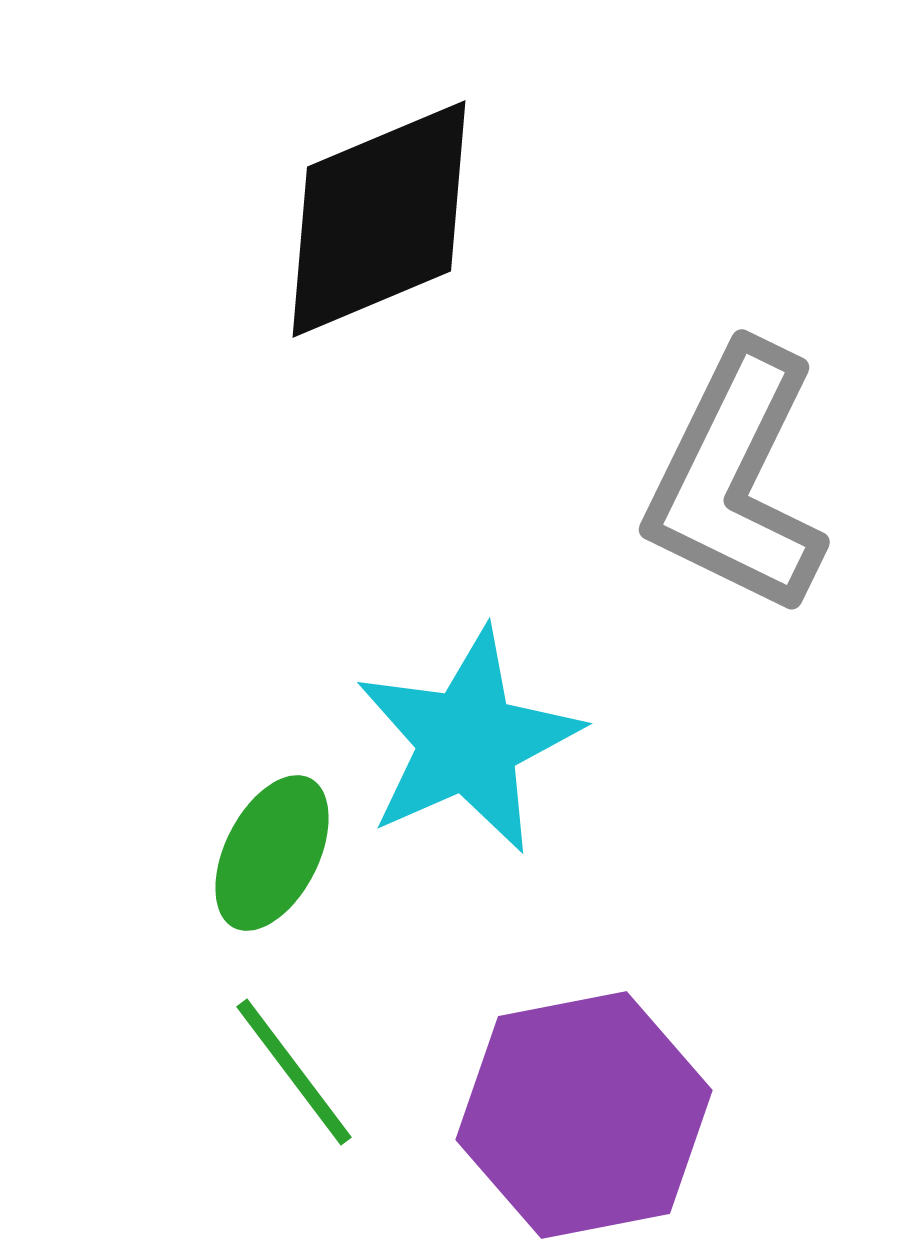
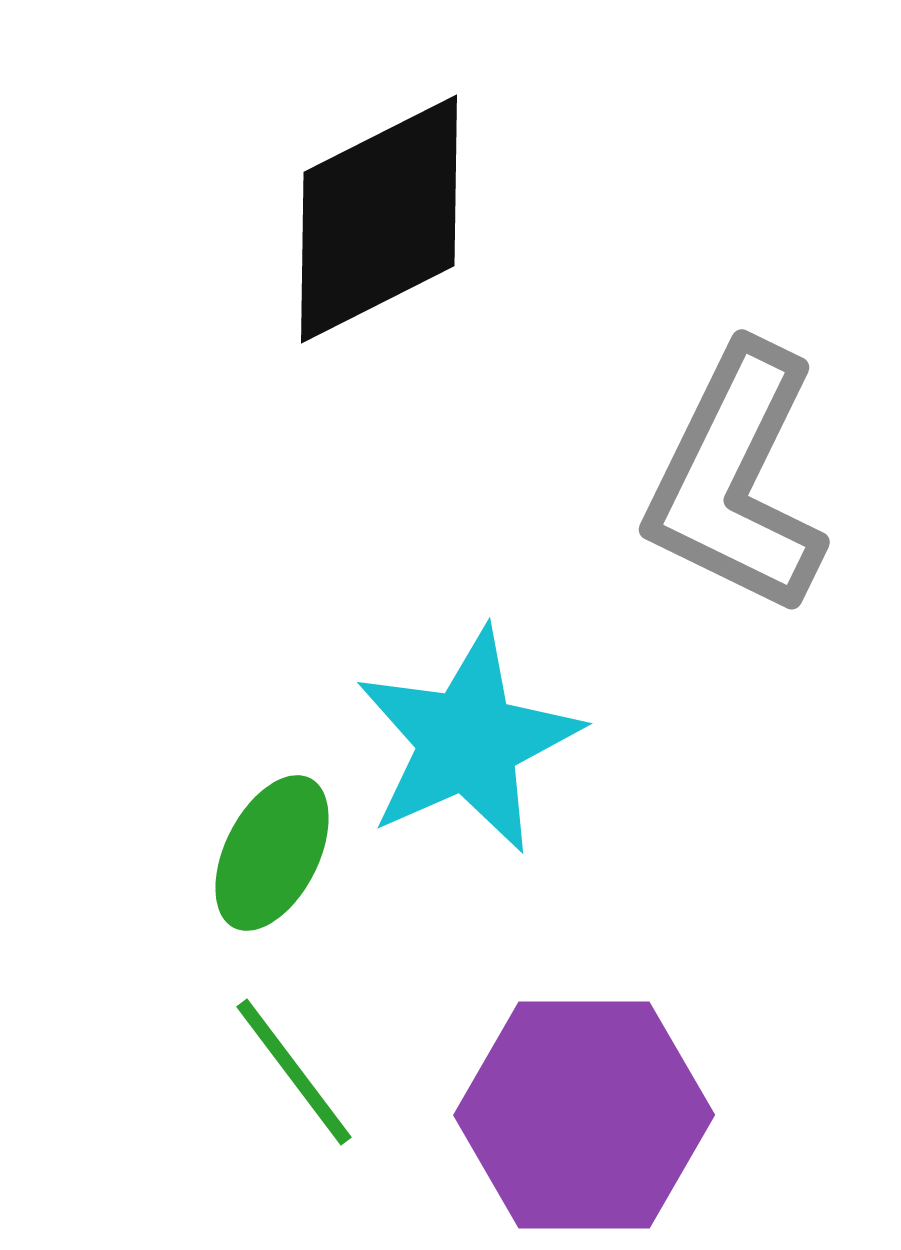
black diamond: rotated 4 degrees counterclockwise
purple hexagon: rotated 11 degrees clockwise
